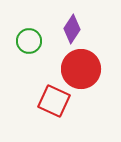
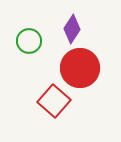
red circle: moved 1 px left, 1 px up
red square: rotated 16 degrees clockwise
